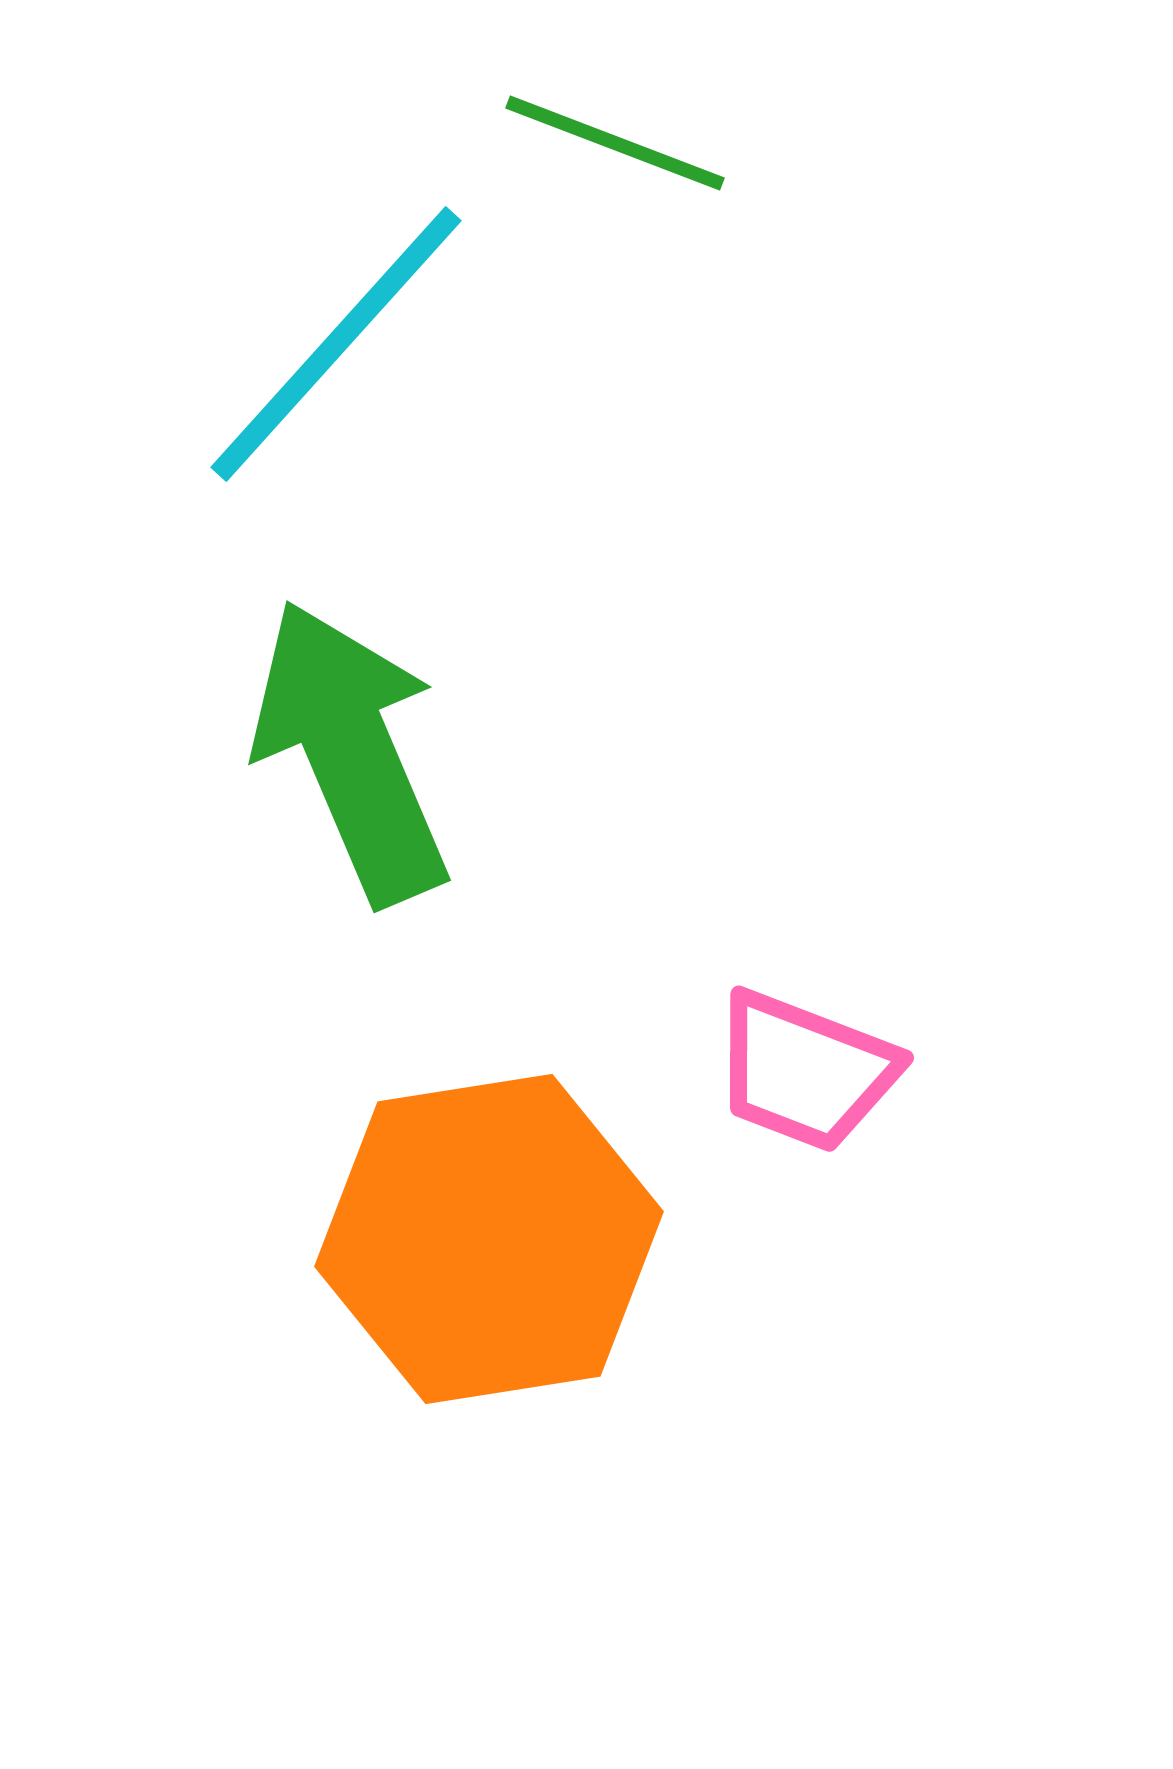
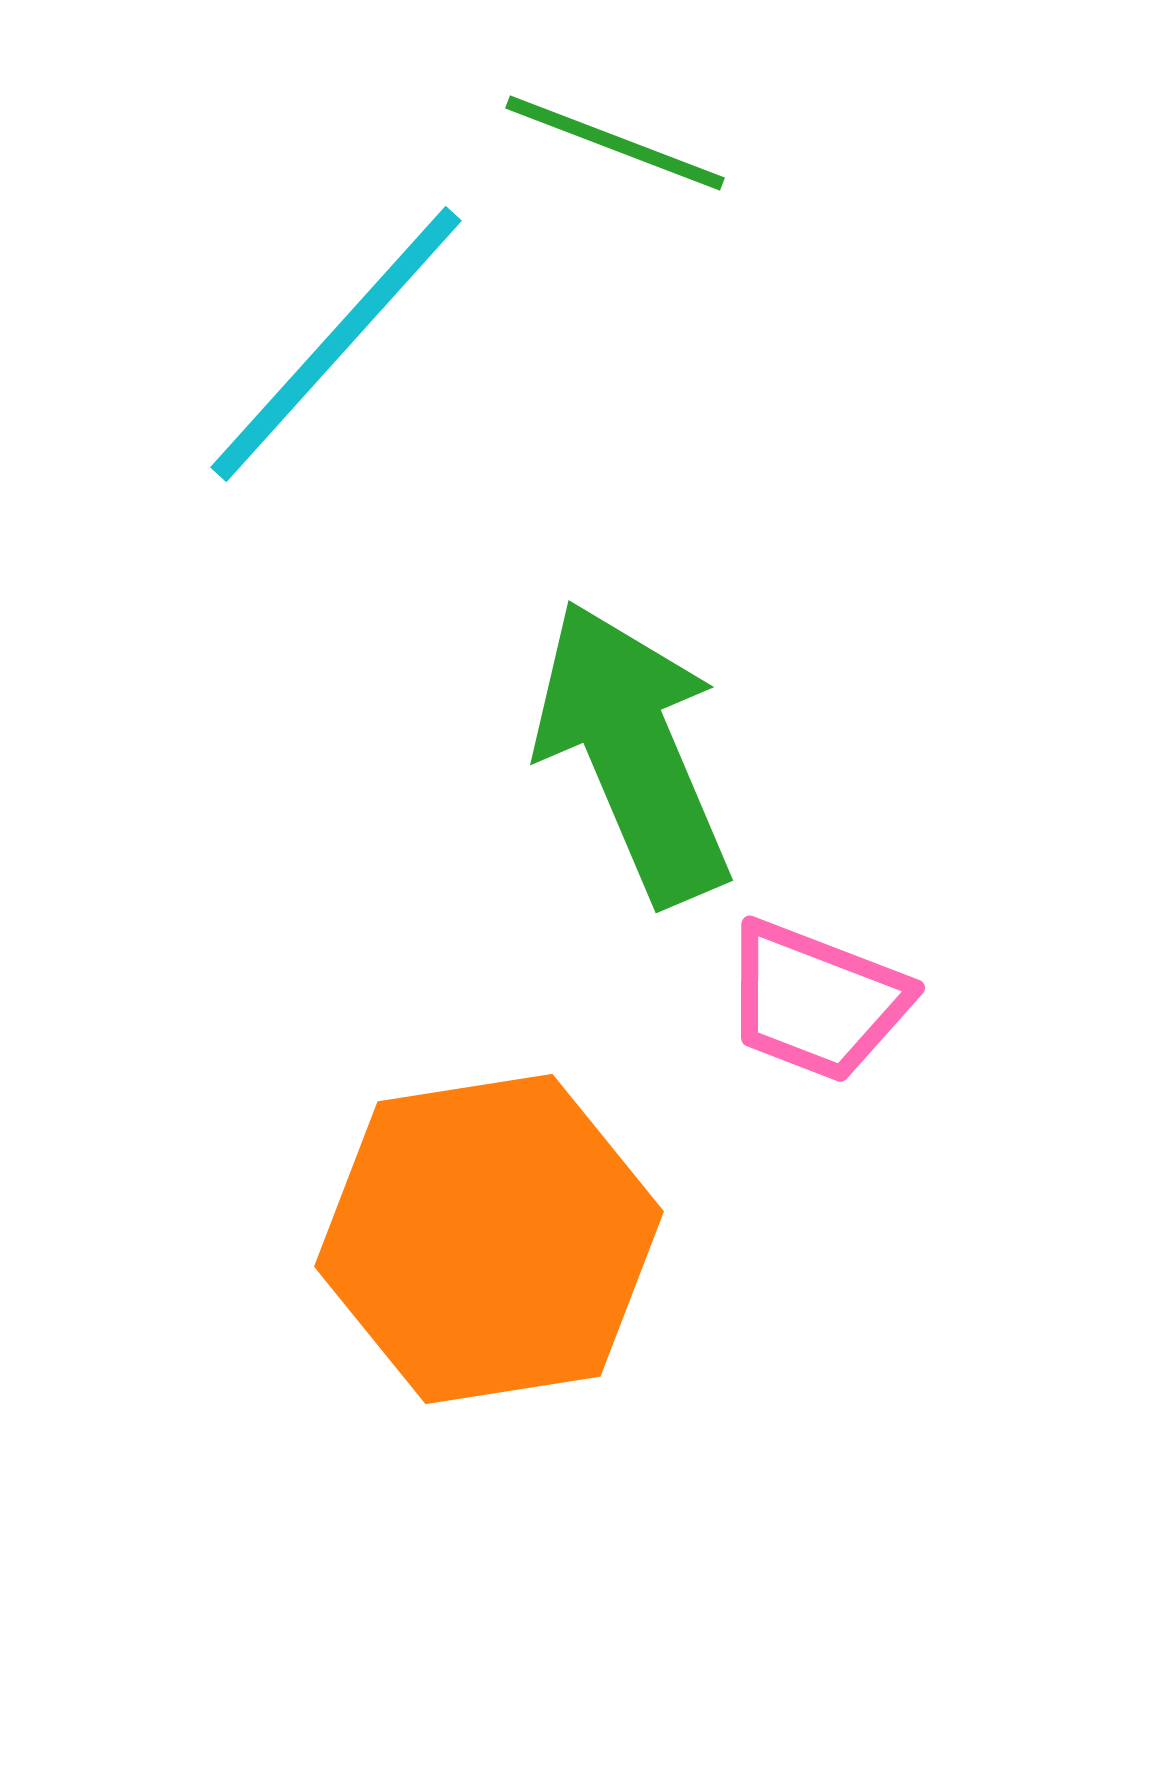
green arrow: moved 282 px right
pink trapezoid: moved 11 px right, 70 px up
